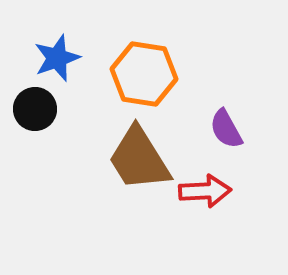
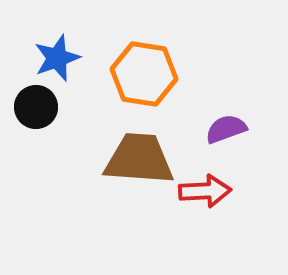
black circle: moved 1 px right, 2 px up
purple semicircle: rotated 99 degrees clockwise
brown trapezoid: rotated 126 degrees clockwise
